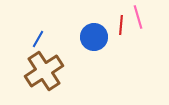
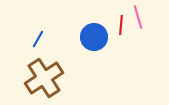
brown cross: moved 7 px down
